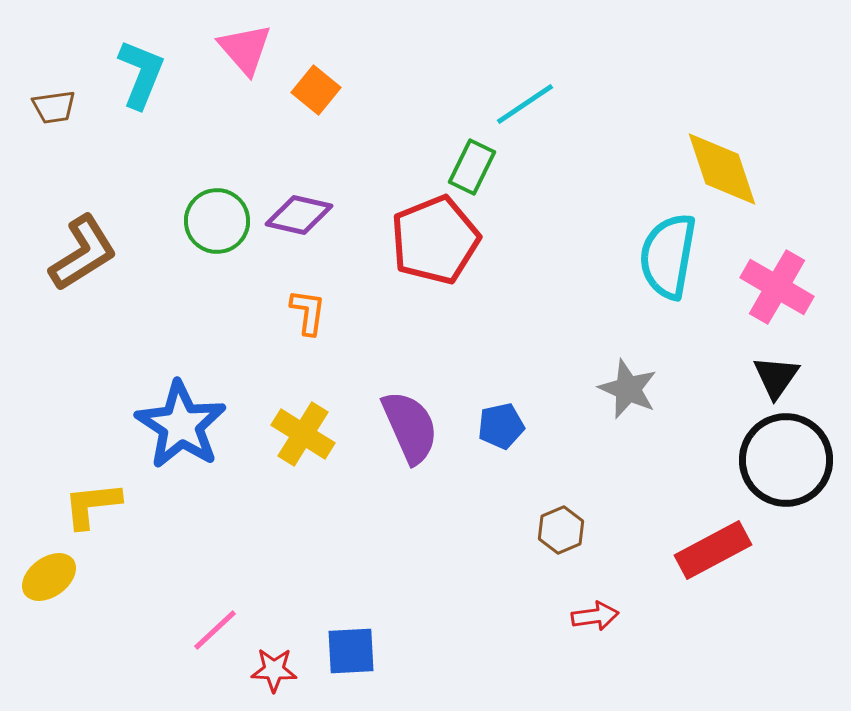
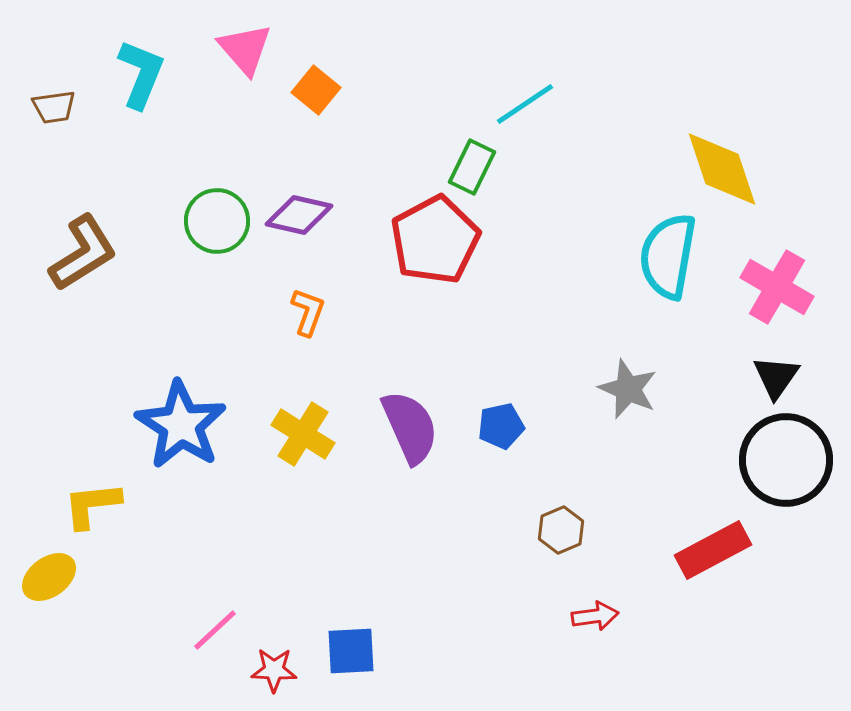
red pentagon: rotated 6 degrees counterclockwise
orange L-shape: rotated 12 degrees clockwise
